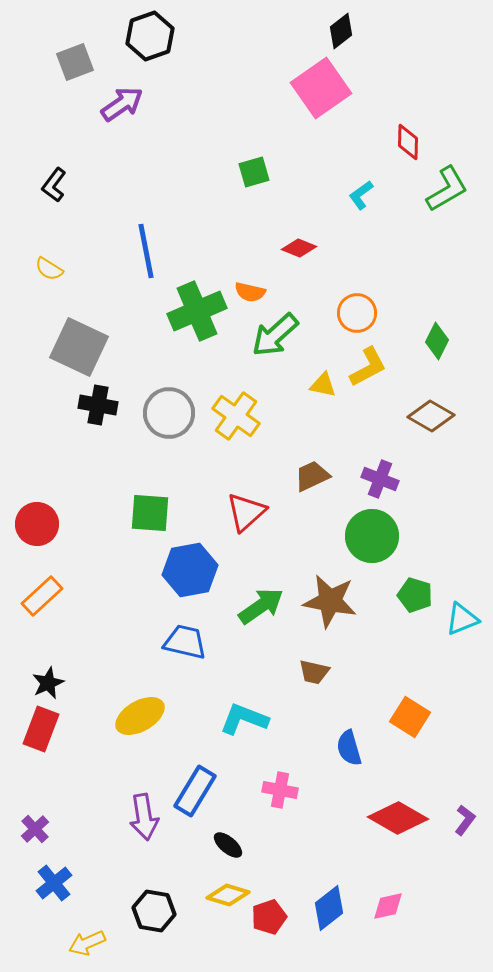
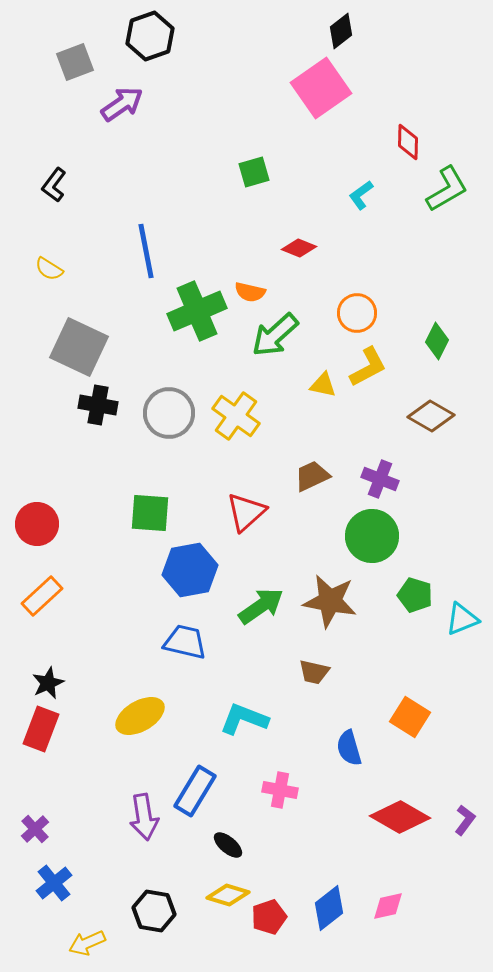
red diamond at (398, 818): moved 2 px right, 1 px up
